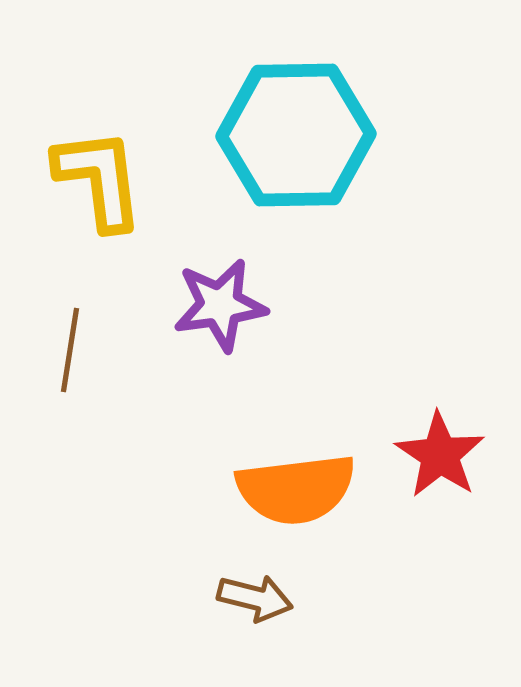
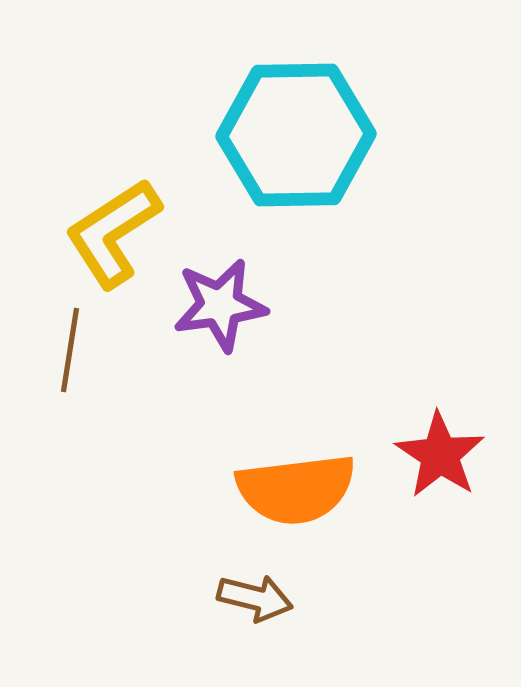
yellow L-shape: moved 14 px right, 54 px down; rotated 116 degrees counterclockwise
